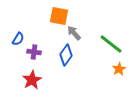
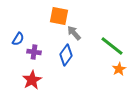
green line: moved 1 px right, 2 px down
